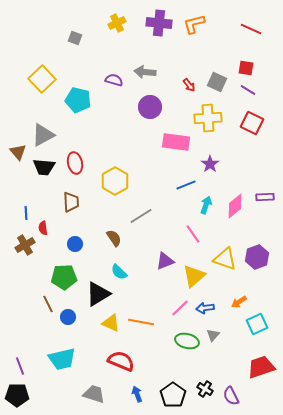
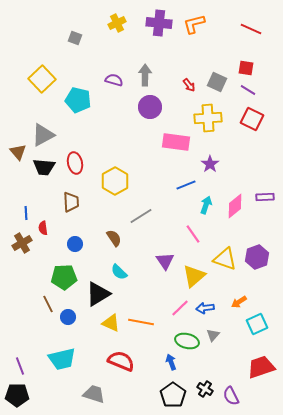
gray arrow at (145, 72): moved 3 px down; rotated 85 degrees clockwise
red square at (252, 123): moved 4 px up
brown cross at (25, 245): moved 3 px left, 2 px up
purple triangle at (165, 261): rotated 42 degrees counterclockwise
blue arrow at (137, 394): moved 34 px right, 32 px up
